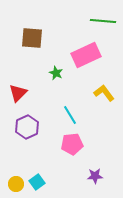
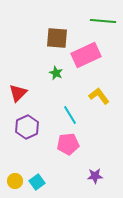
brown square: moved 25 px right
yellow L-shape: moved 5 px left, 3 px down
pink pentagon: moved 4 px left
yellow circle: moved 1 px left, 3 px up
